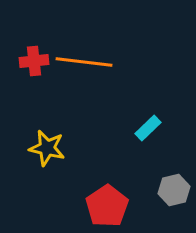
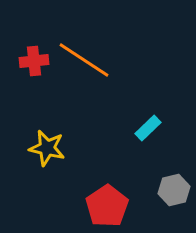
orange line: moved 2 px up; rotated 26 degrees clockwise
